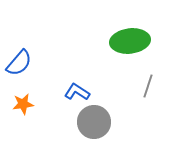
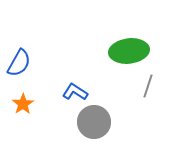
green ellipse: moved 1 px left, 10 px down
blue semicircle: rotated 12 degrees counterclockwise
blue L-shape: moved 2 px left
orange star: rotated 25 degrees counterclockwise
